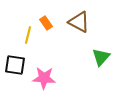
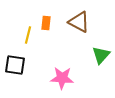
orange rectangle: rotated 40 degrees clockwise
green triangle: moved 2 px up
pink star: moved 18 px right
